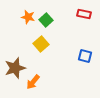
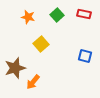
green square: moved 11 px right, 5 px up
